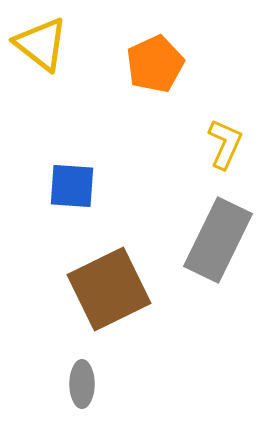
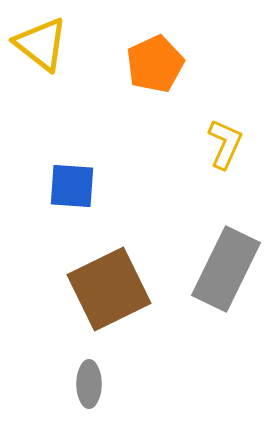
gray rectangle: moved 8 px right, 29 px down
gray ellipse: moved 7 px right
